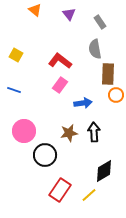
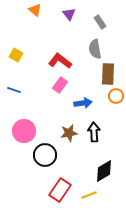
orange circle: moved 1 px down
yellow line: rotated 21 degrees clockwise
